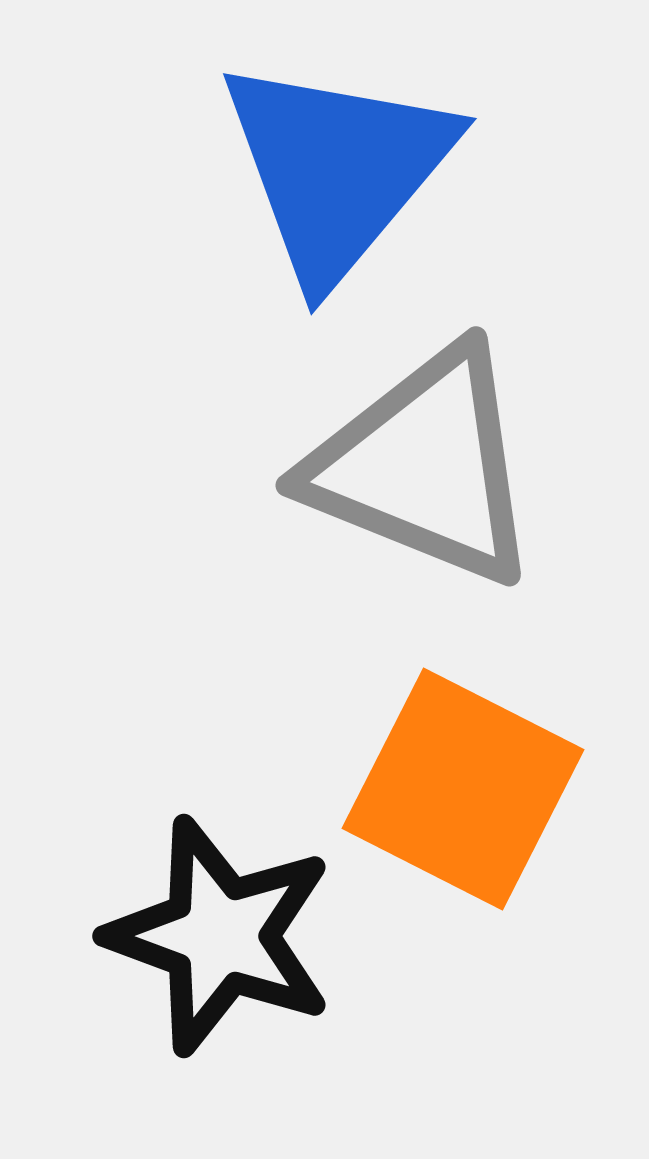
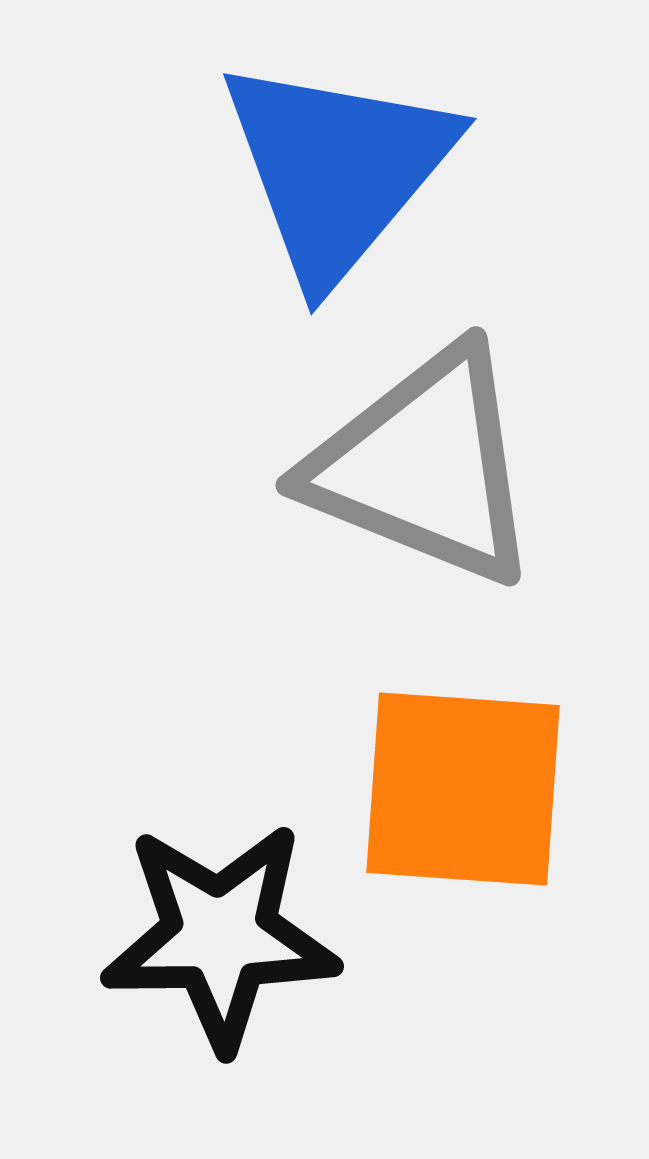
orange square: rotated 23 degrees counterclockwise
black star: rotated 21 degrees counterclockwise
